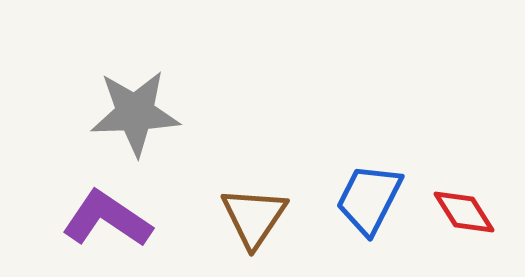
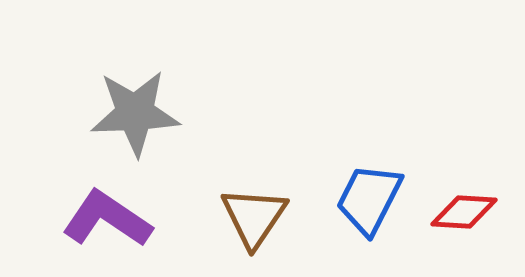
red diamond: rotated 54 degrees counterclockwise
